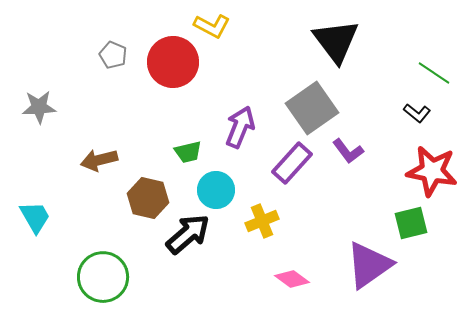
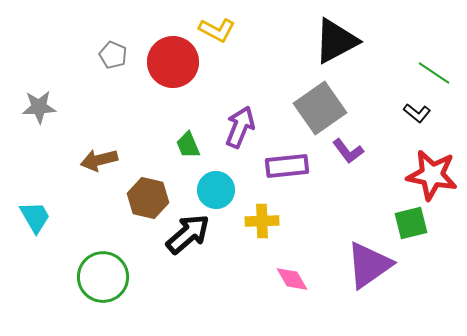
yellow L-shape: moved 5 px right, 4 px down
black triangle: rotated 39 degrees clockwise
gray square: moved 8 px right
green trapezoid: moved 7 px up; rotated 80 degrees clockwise
purple rectangle: moved 5 px left, 3 px down; rotated 42 degrees clockwise
red star: moved 4 px down
yellow cross: rotated 20 degrees clockwise
pink diamond: rotated 24 degrees clockwise
